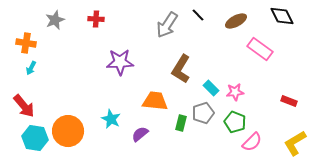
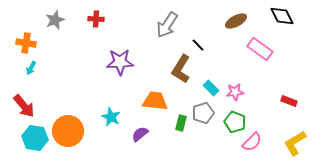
black line: moved 30 px down
cyan star: moved 2 px up
